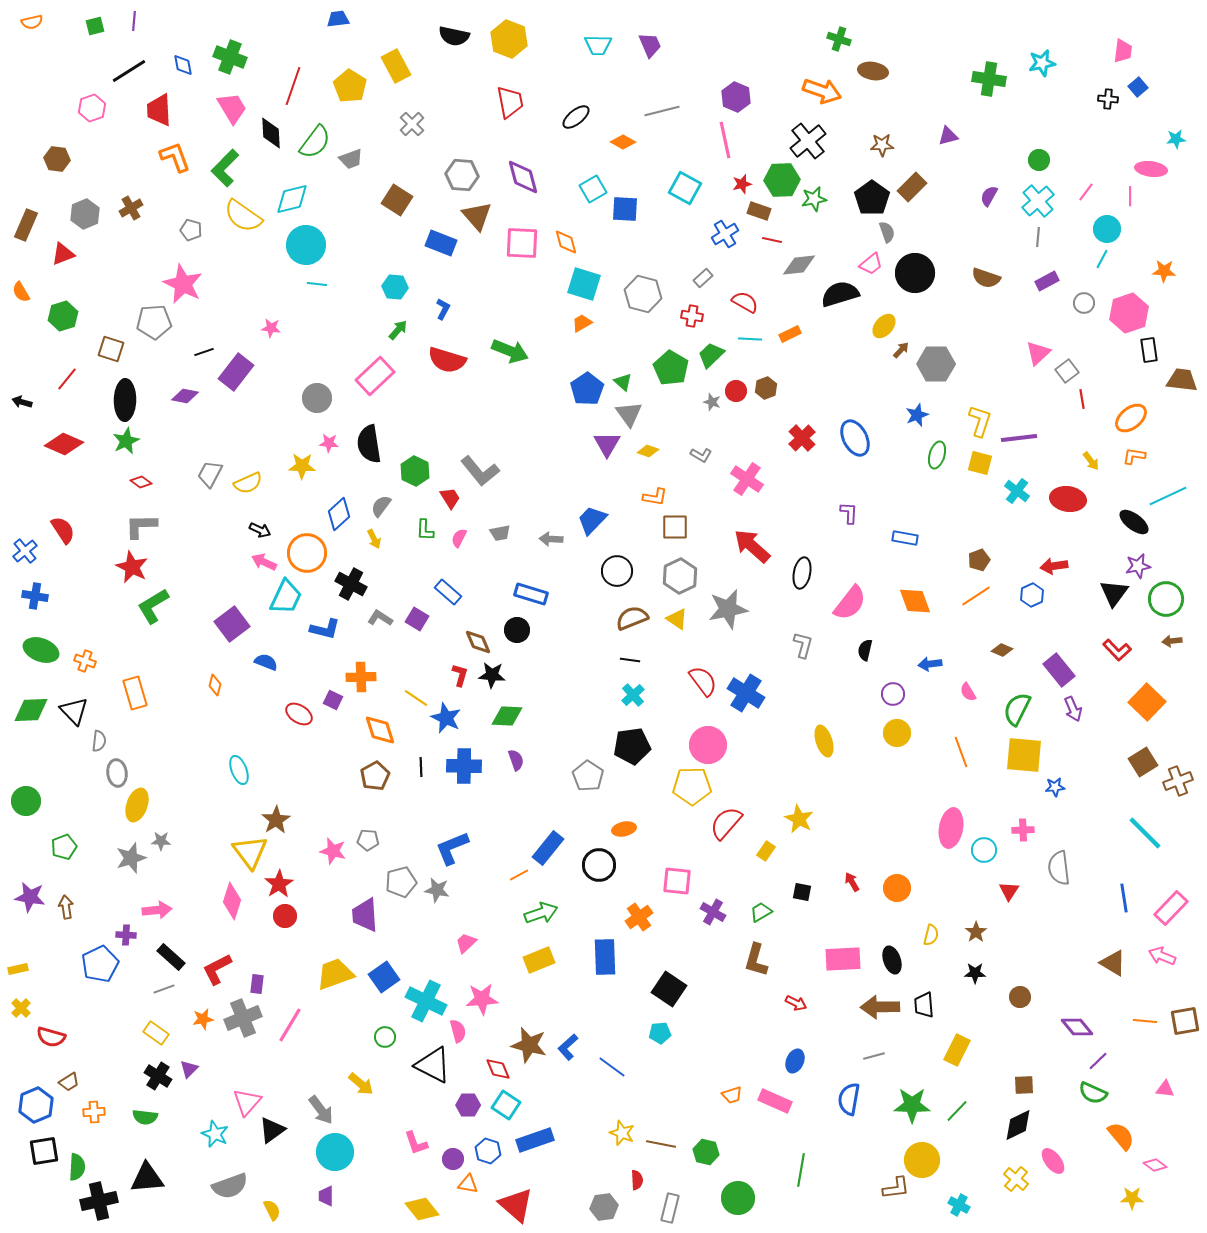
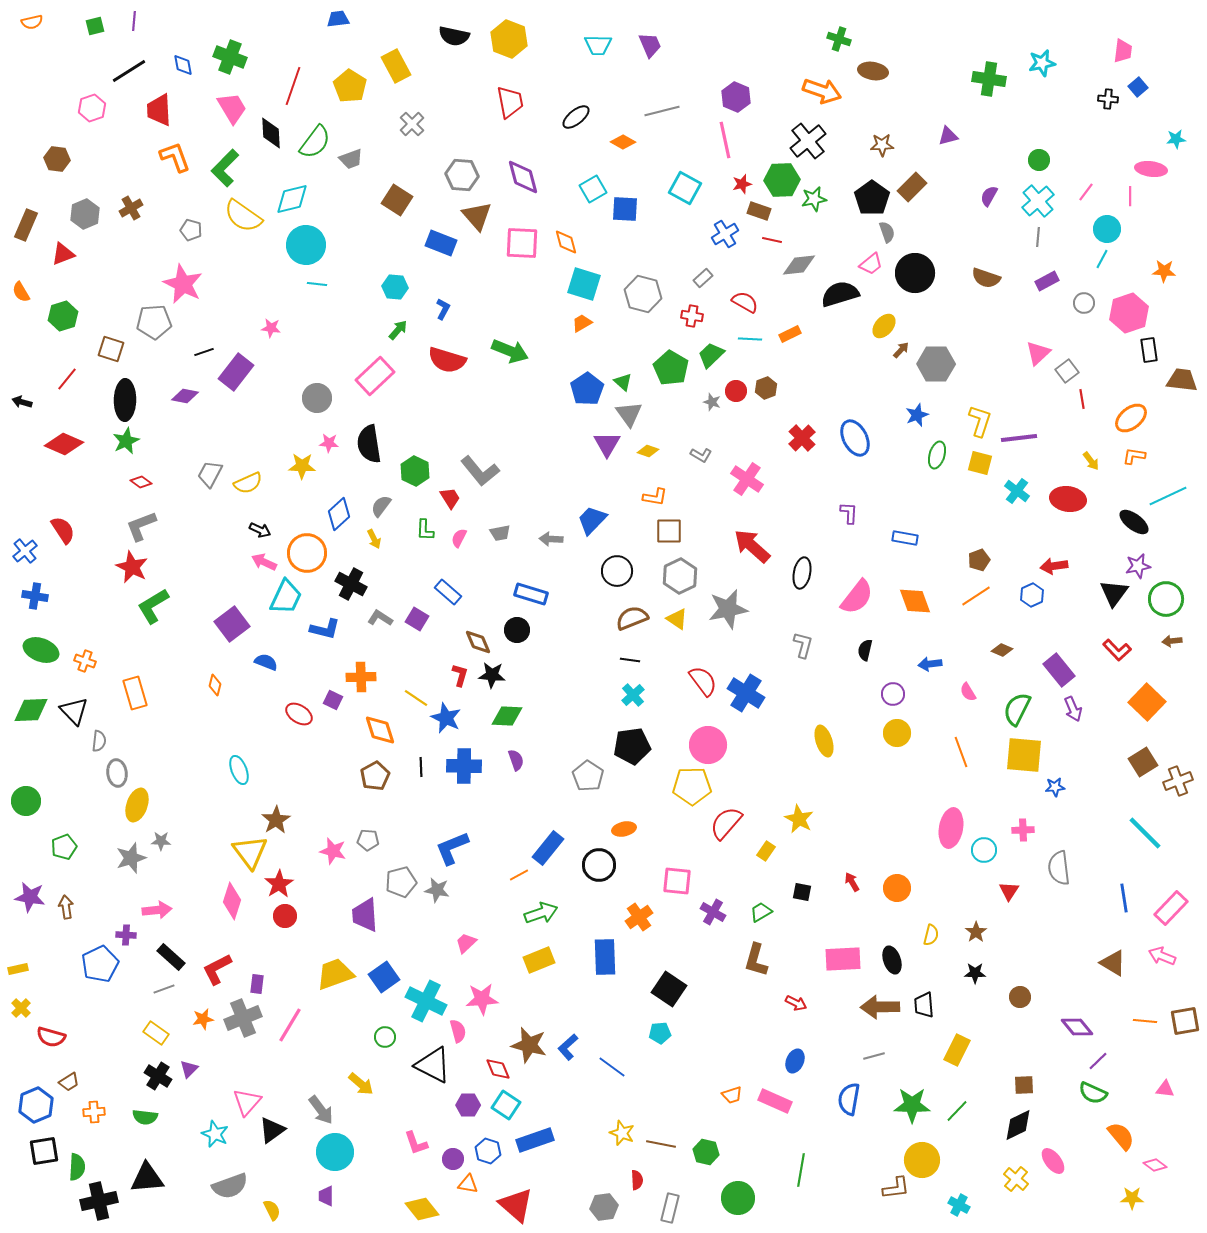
gray L-shape at (141, 526): rotated 20 degrees counterclockwise
brown square at (675, 527): moved 6 px left, 4 px down
pink semicircle at (850, 603): moved 7 px right, 6 px up
